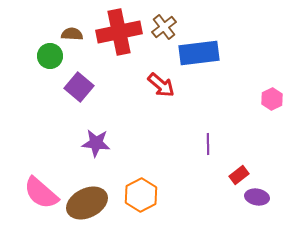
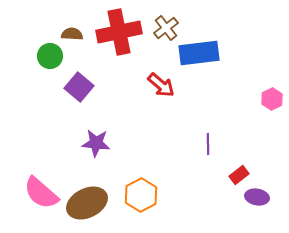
brown cross: moved 2 px right, 1 px down
